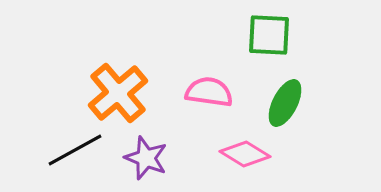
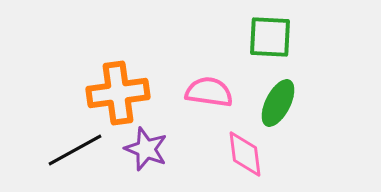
green square: moved 1 px right, 2 px down
orange cross: rotated 32 degrees clockwise
green ellipse: moved 7 px left
pink diamond: rotated 51 degrees clockwise
purple star: moved 9 px up
